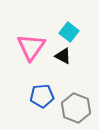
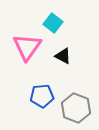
cyan square: moved 16 px left, 9 px up
pink triangle: moved 4 px left
